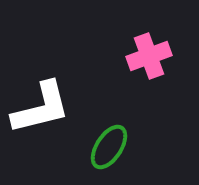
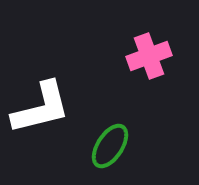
green ellipse: moved 1 px right, 1 px up
